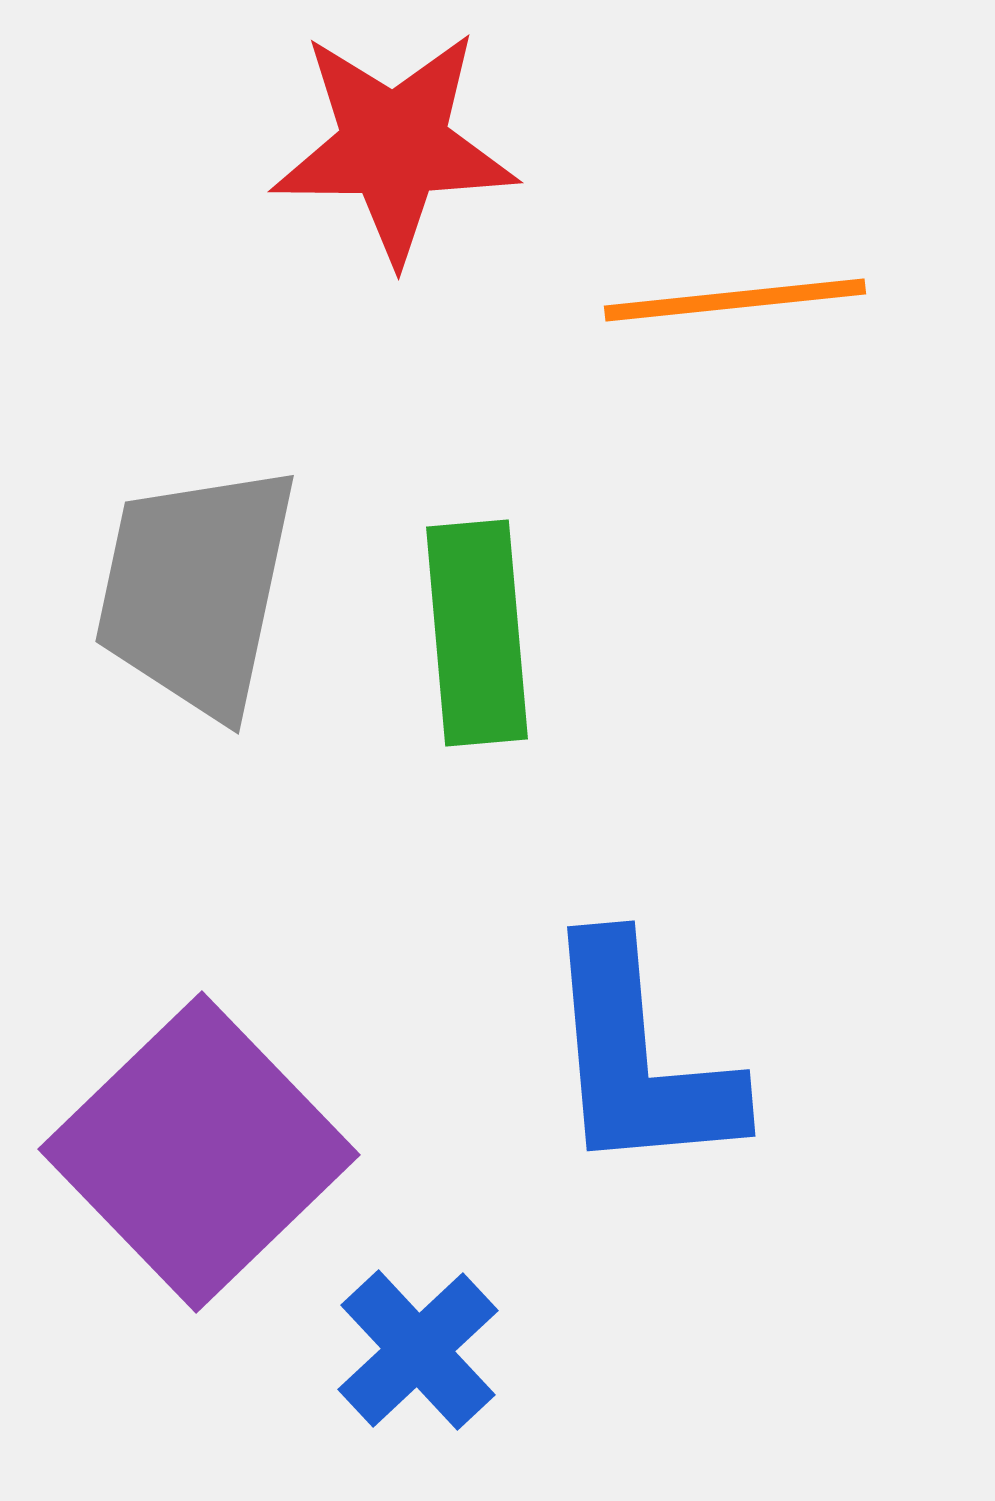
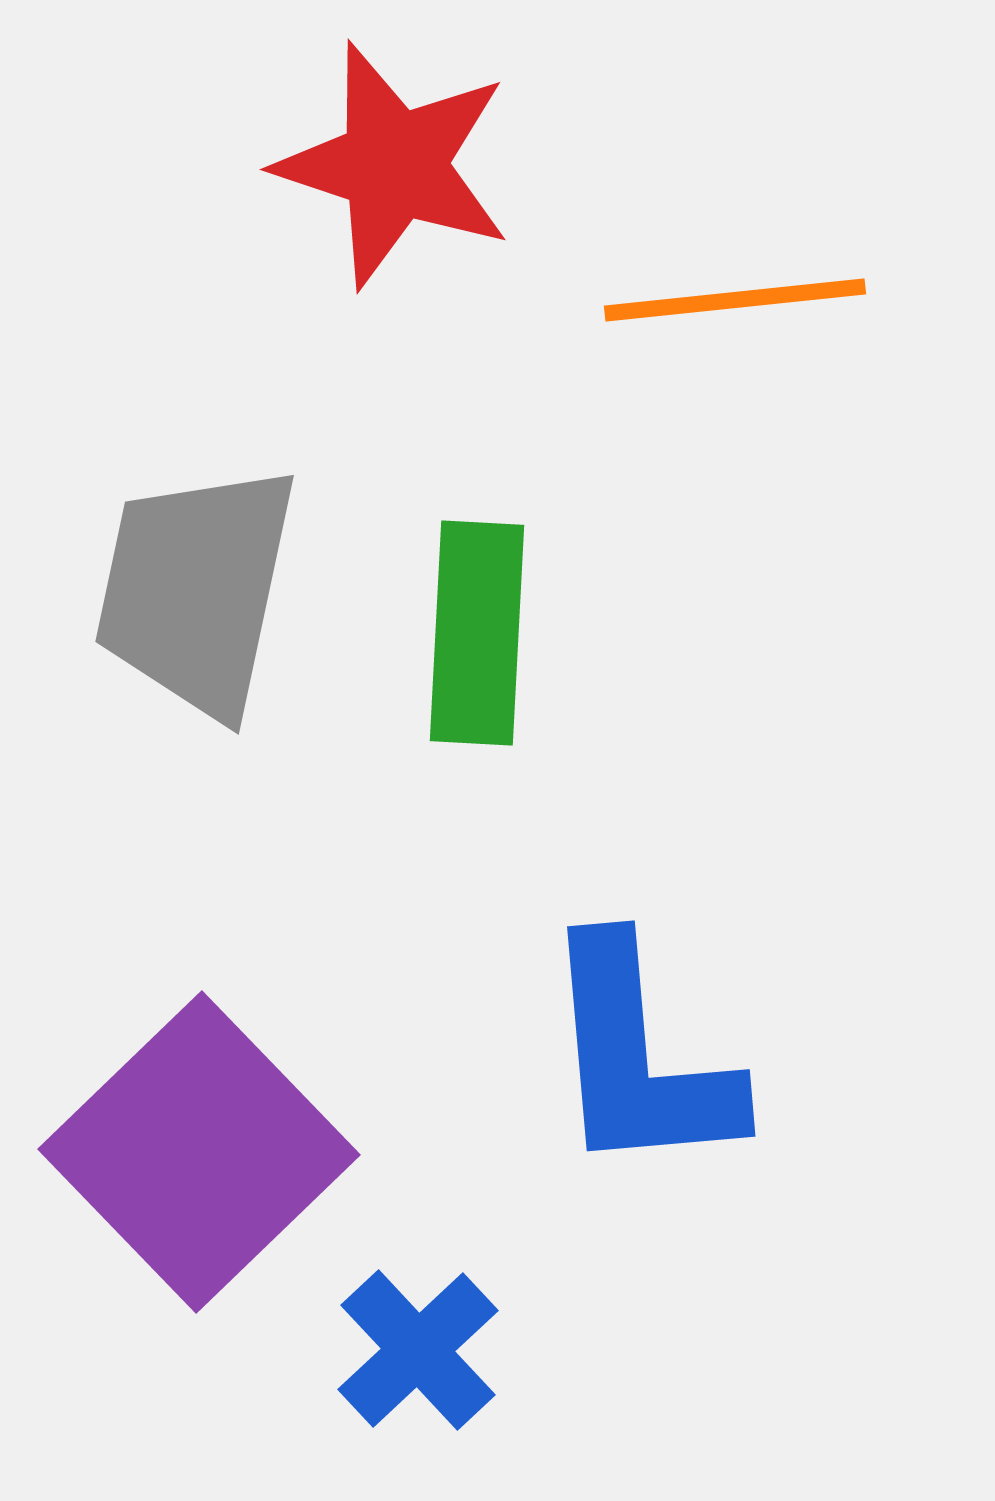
red star: moved 19 px down; rotated 18 degrees clockwise
green rectangle: rotated 8 degrees clockwise
